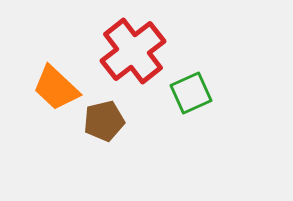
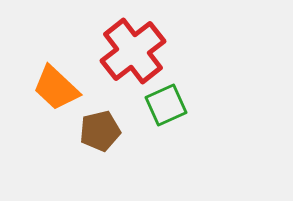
green square: moved 25 px left, 12 px down
brown pentagon: moved 4 px left, 10 px down
